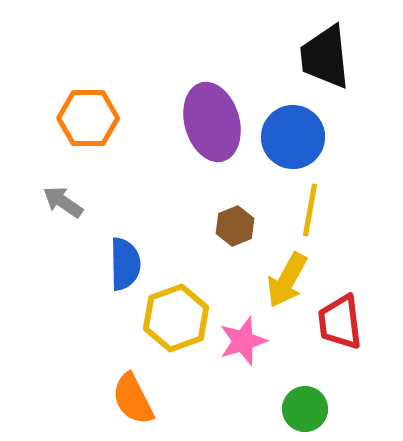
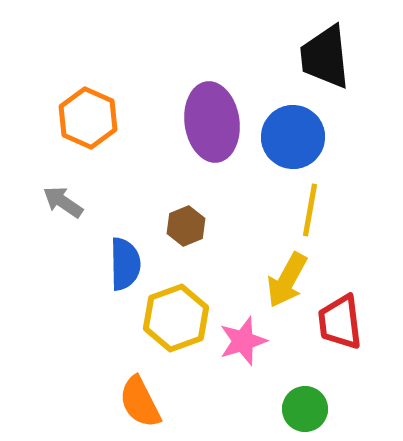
orange hexagon: rotated 24 degrees clockwise
purple ellipse: rotated 8 degrees clockwise
brown hexagon: moved 49 px left
orange semicircle: moved 7 px right, 3 px down
